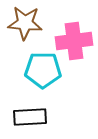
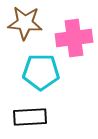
pink cross: moved 3 px up
cyan pentagon: moved 2 px left, 2 px down
